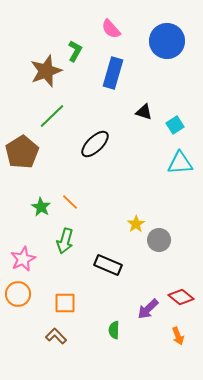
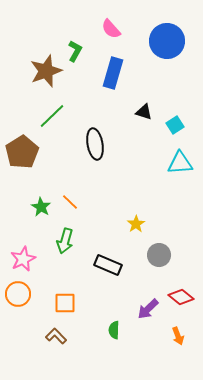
black ellipse: rotated 56 degrees counterclockwise
gray circle: moved 15 px down
